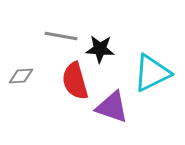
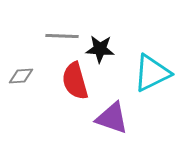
gray line: moved 1 px right; rotated 8 degrees counterclockwise
purple triangle: moved 11 px down
